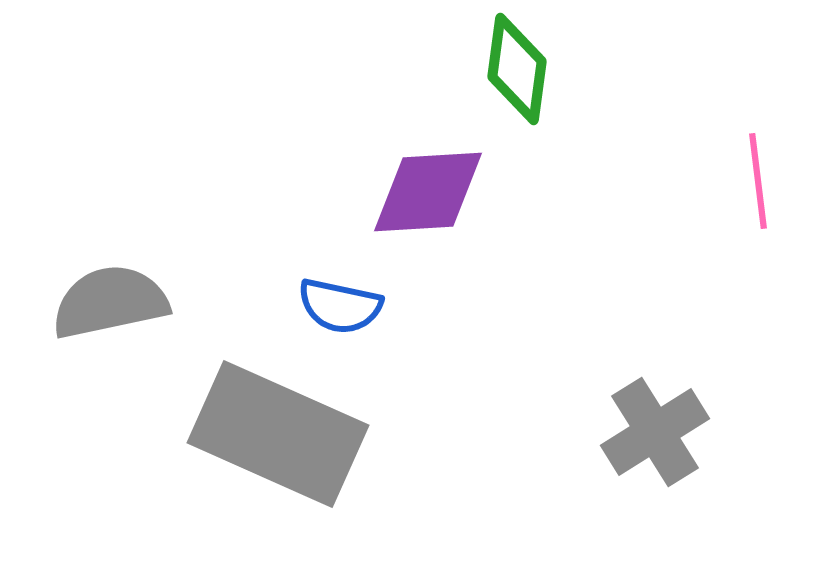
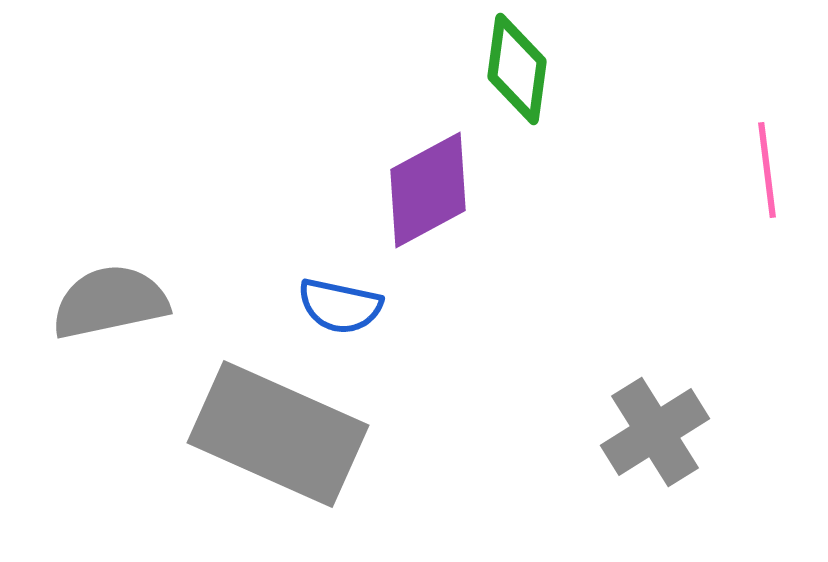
pink line: moved 9 px right, 11 px up
purple diamond: moved 2 px up; rotated 25 degrees counterclockwise
